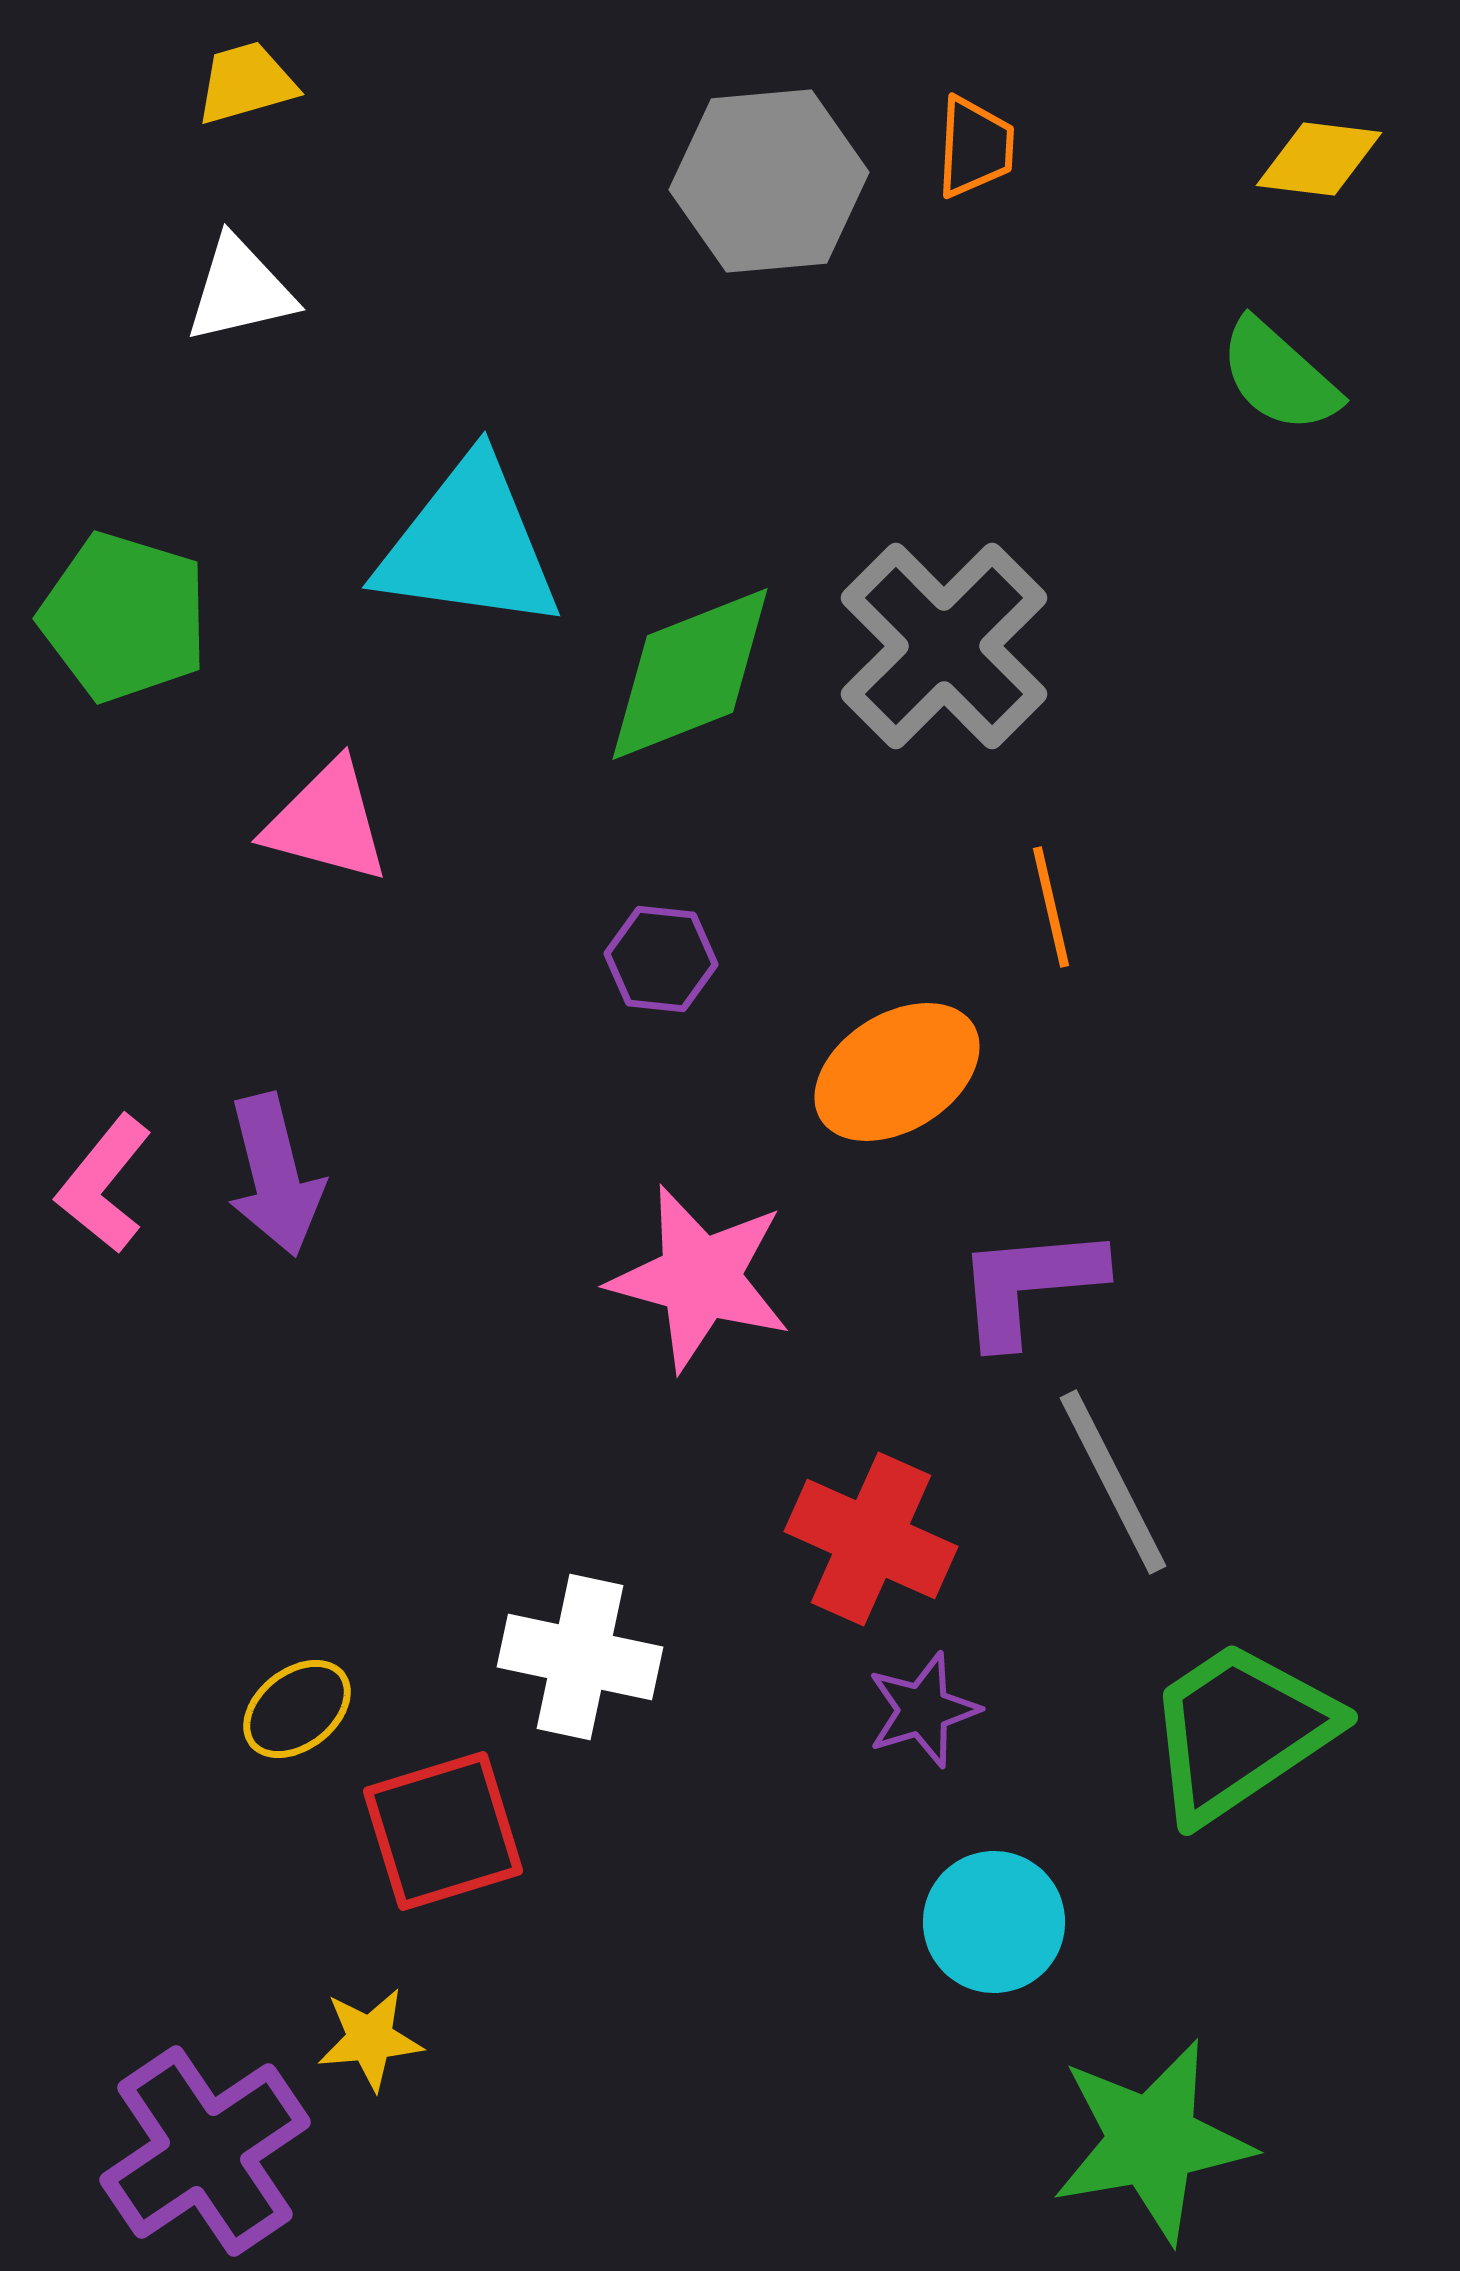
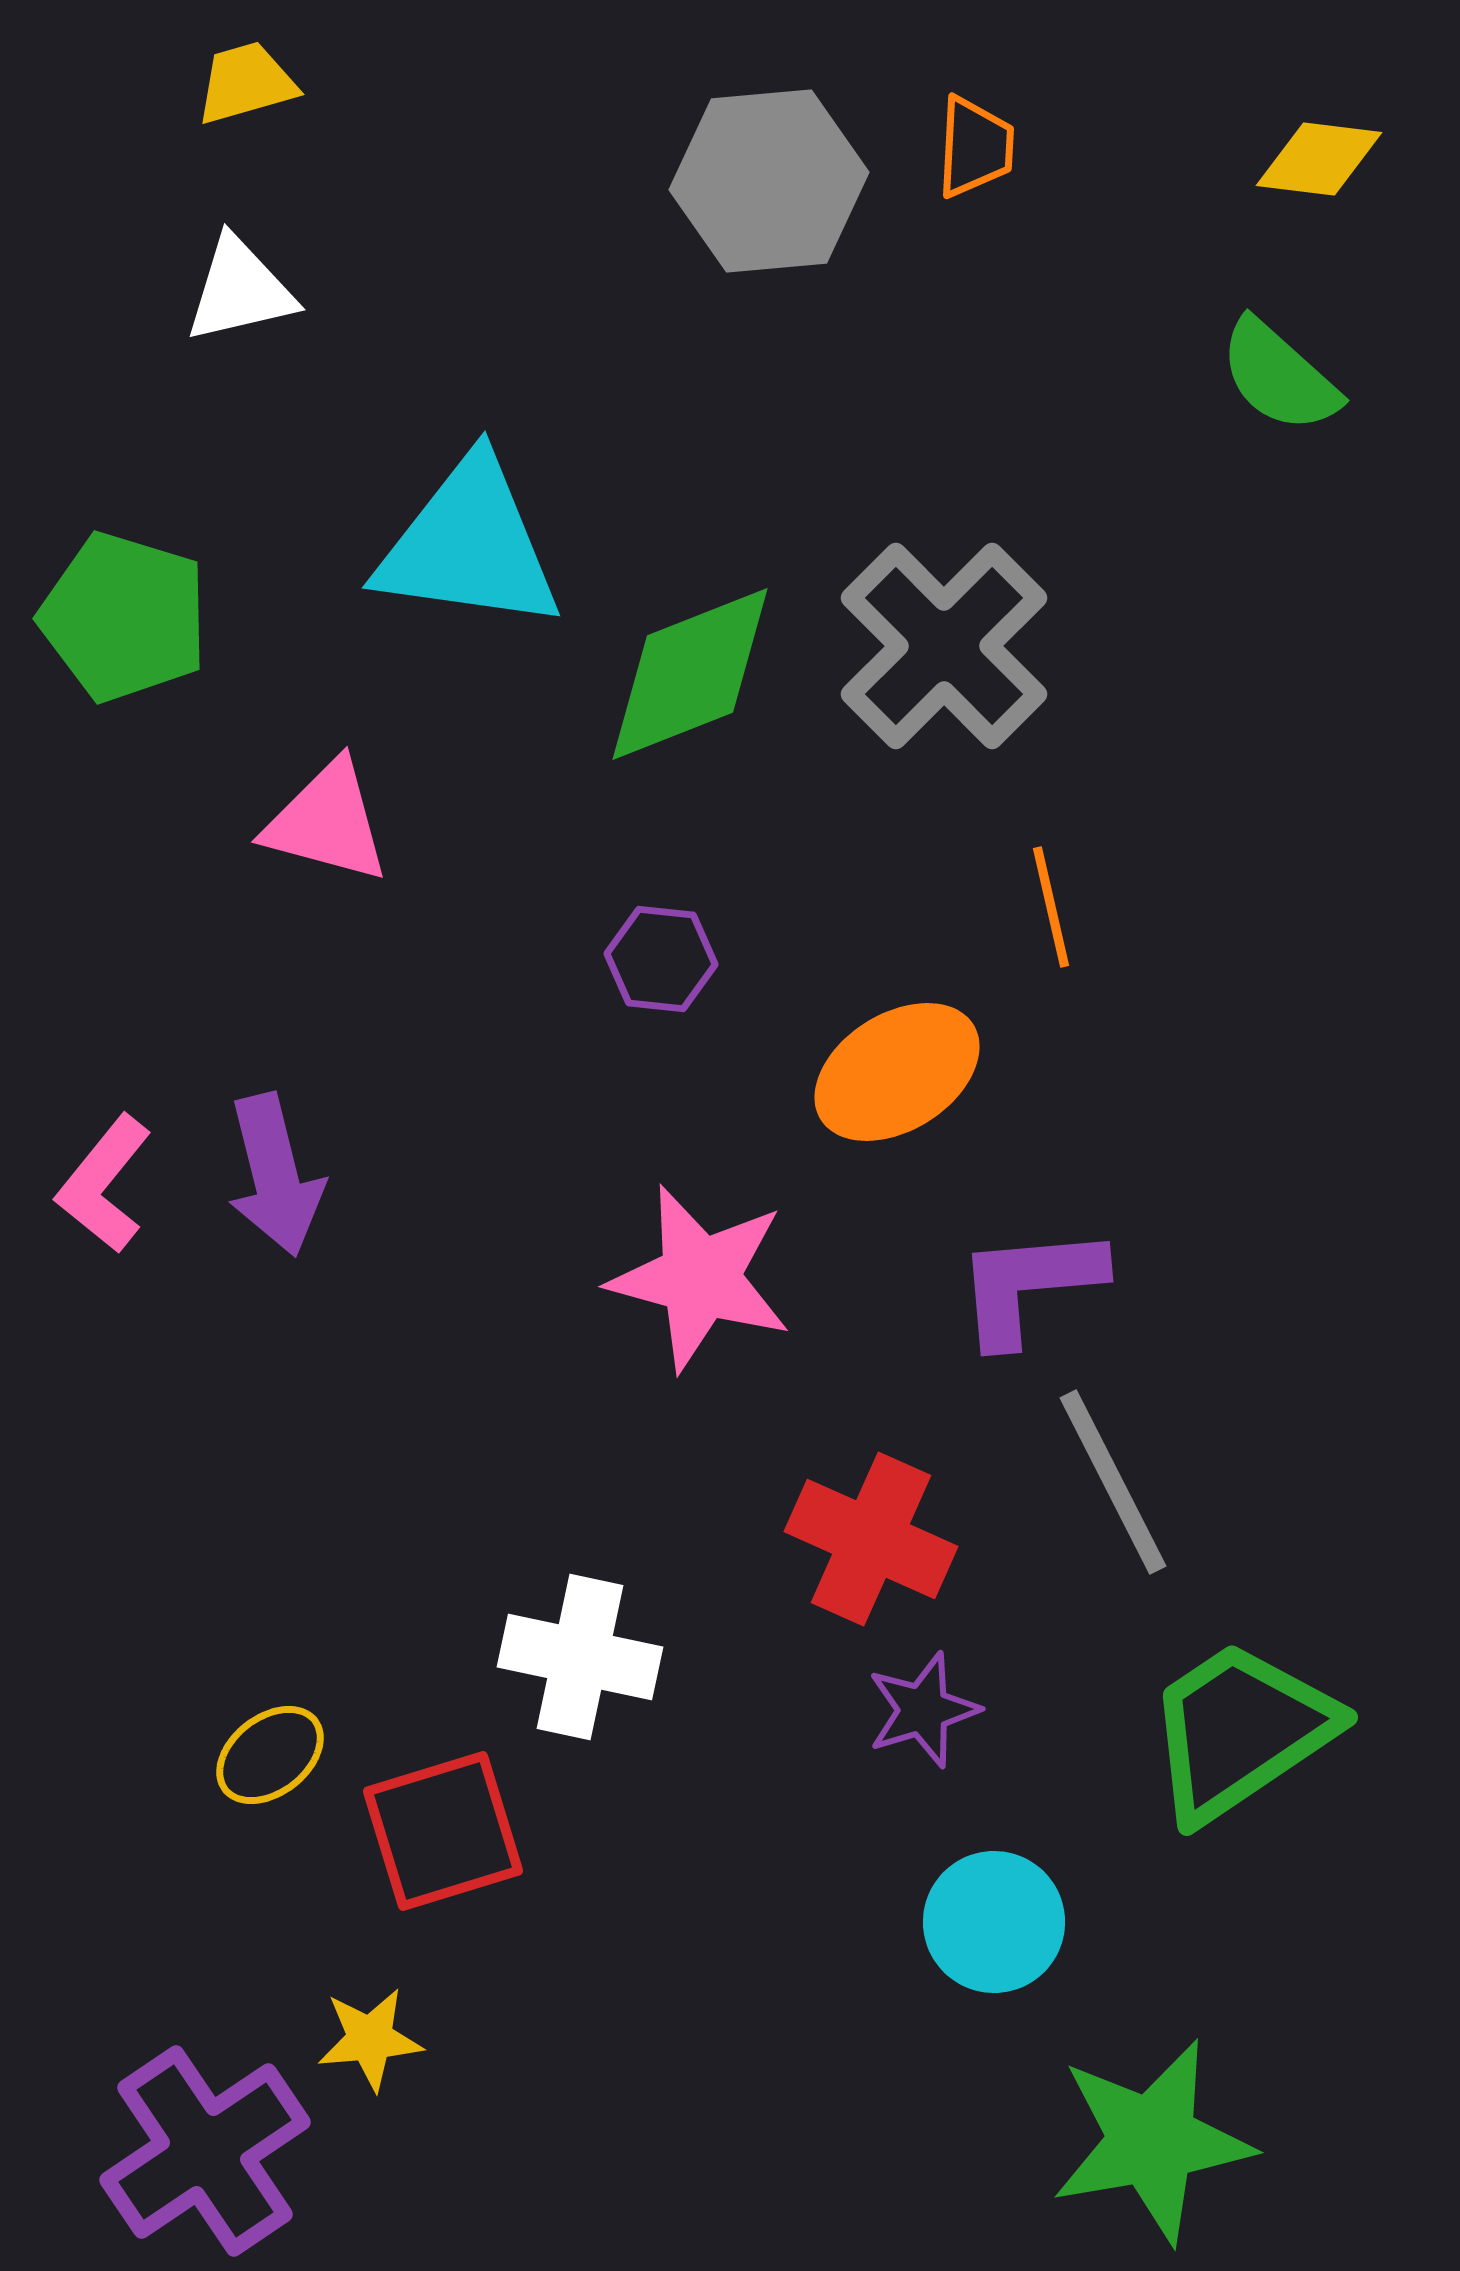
yellow ellipse: moved 27 px left, 46 px down
